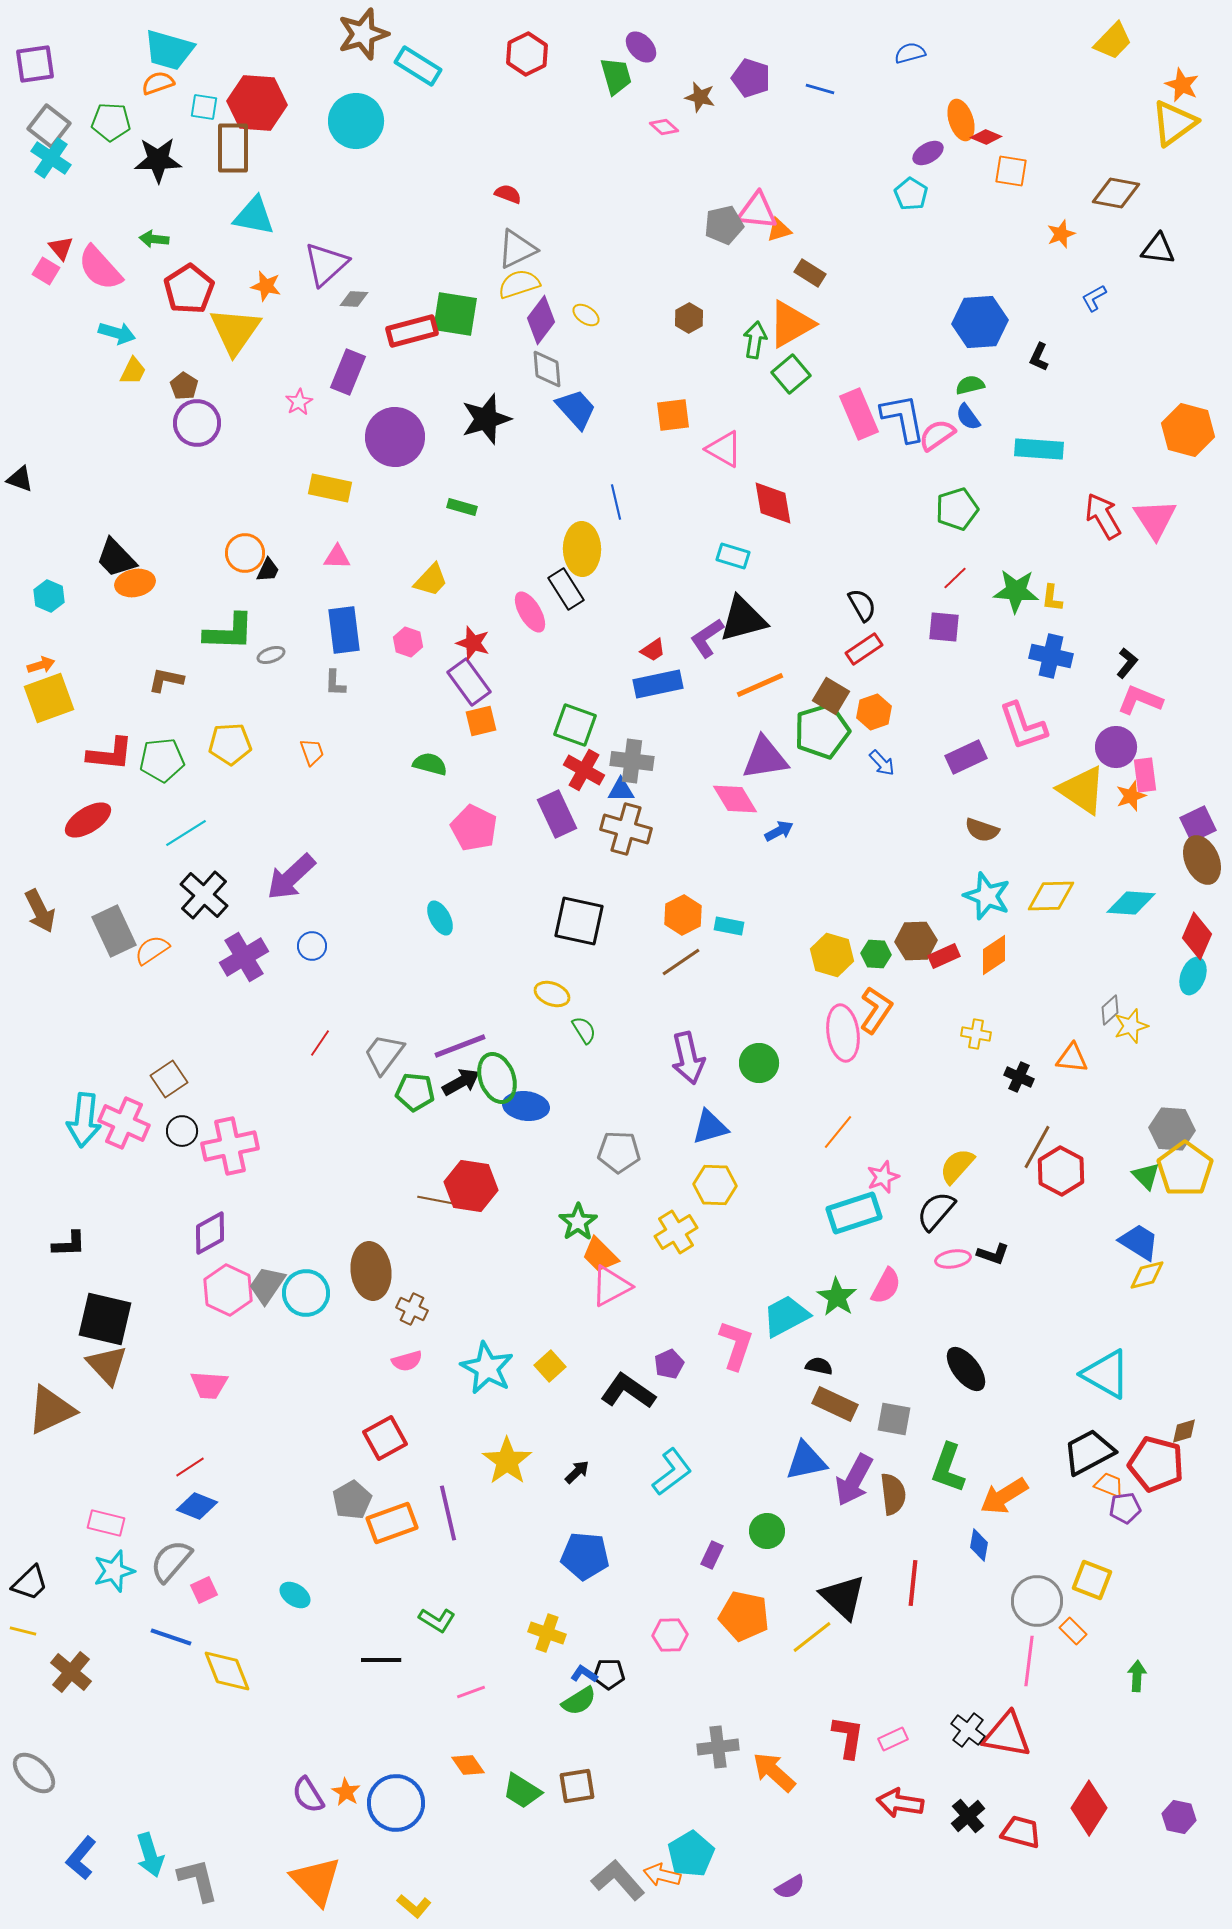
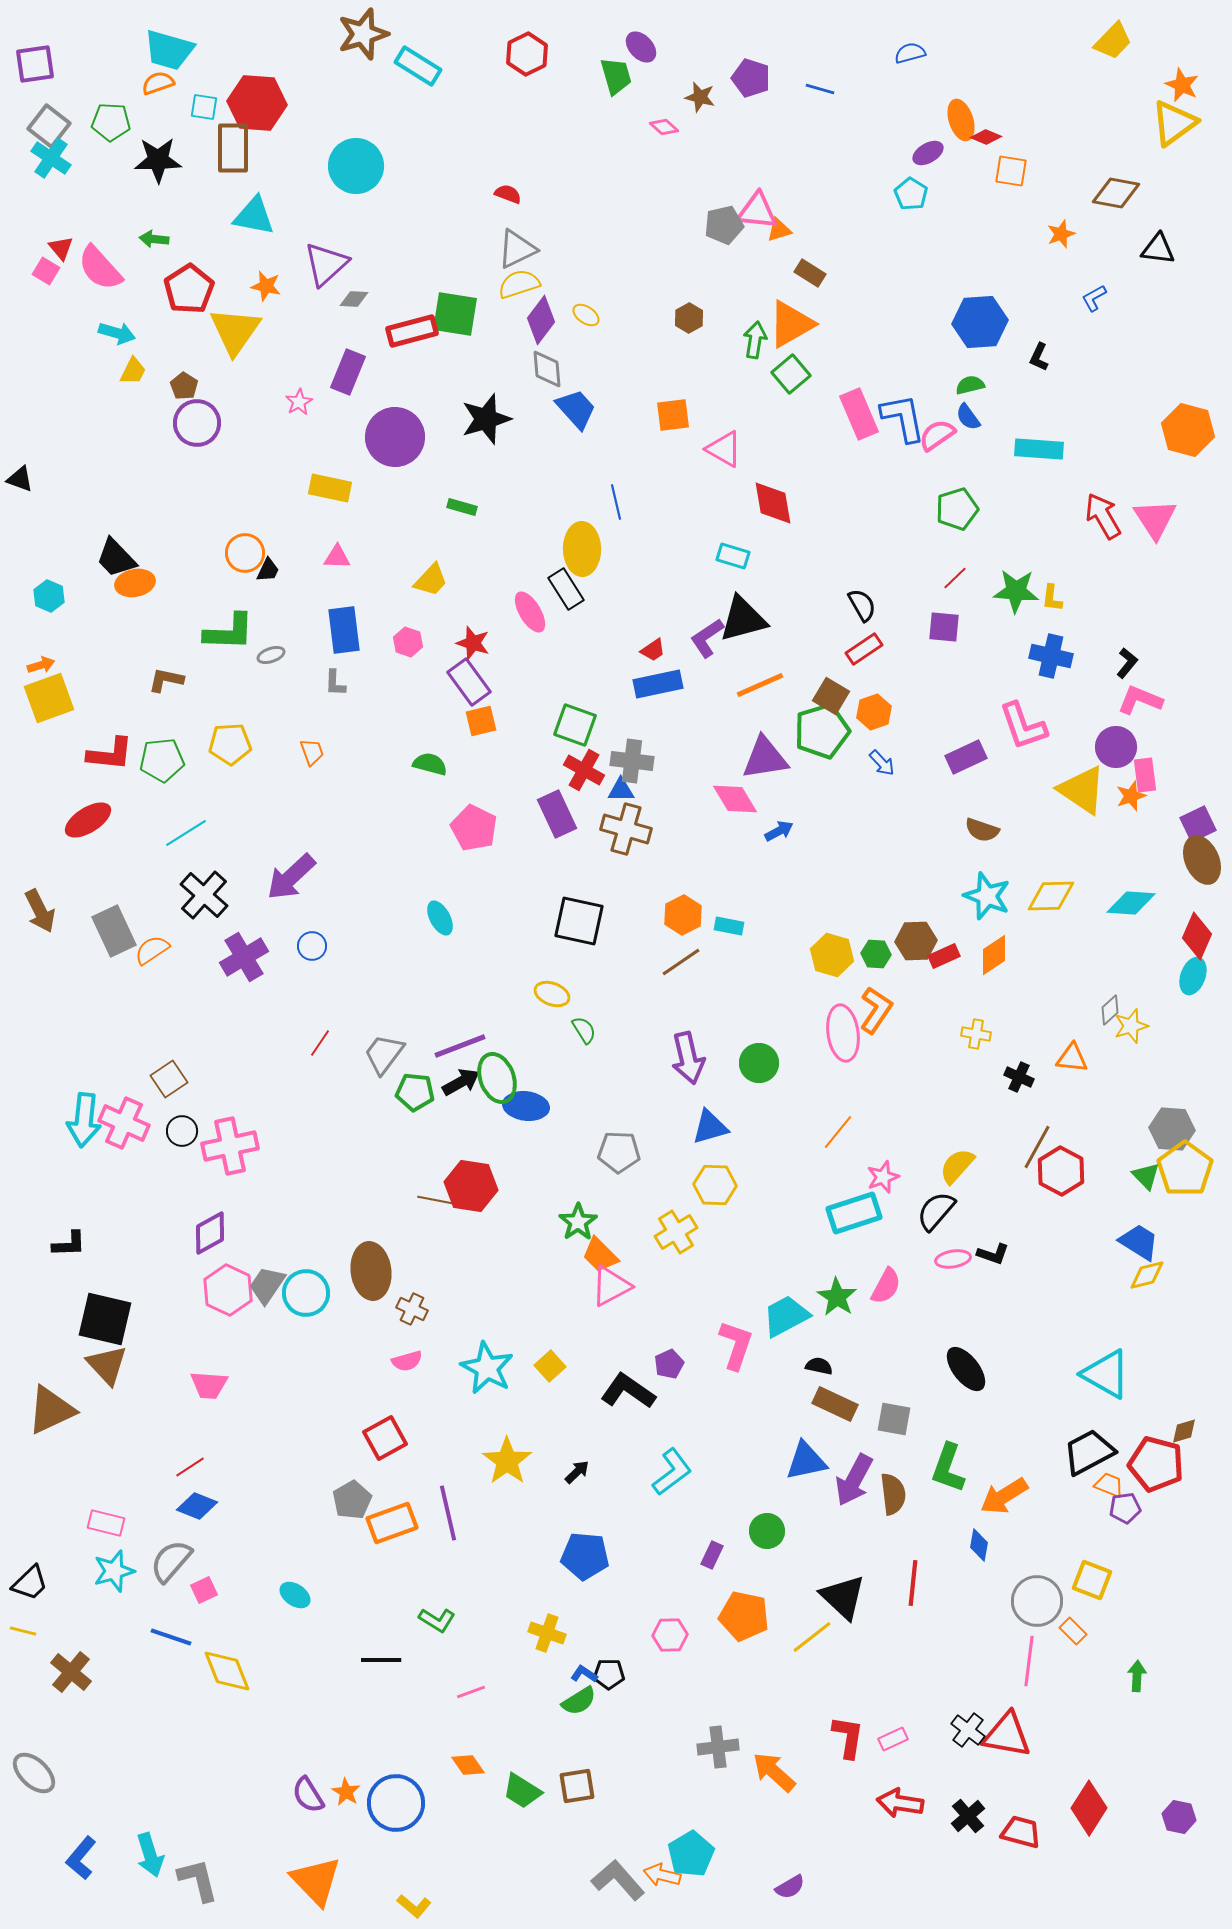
cyan circle at (356, 121): moved 45 px down
